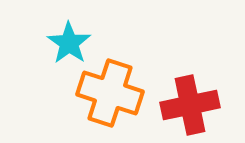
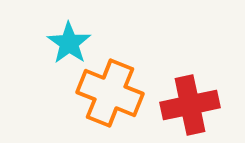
orange cross: rotated 4 degrees clockwise
